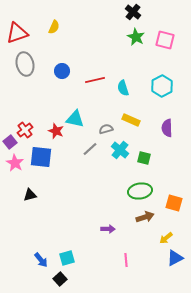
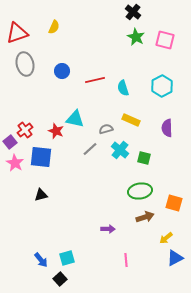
black triangle: moved 11 px right
